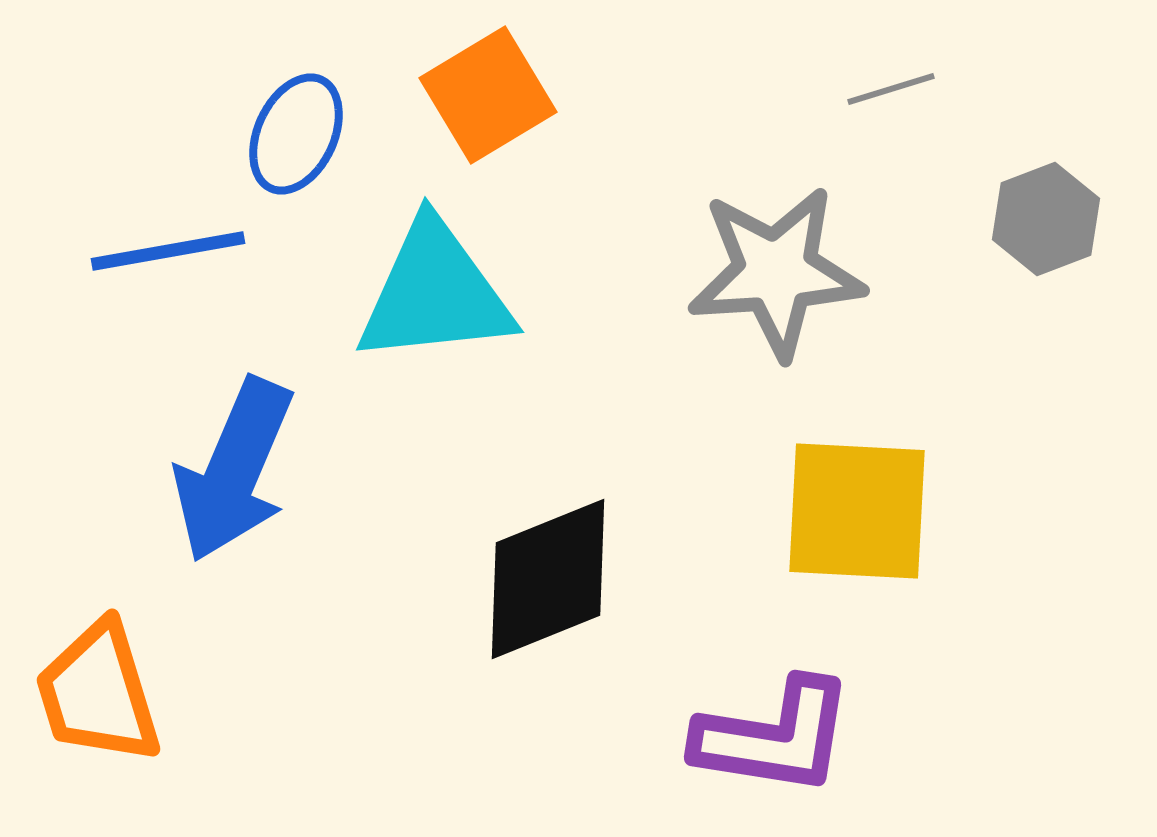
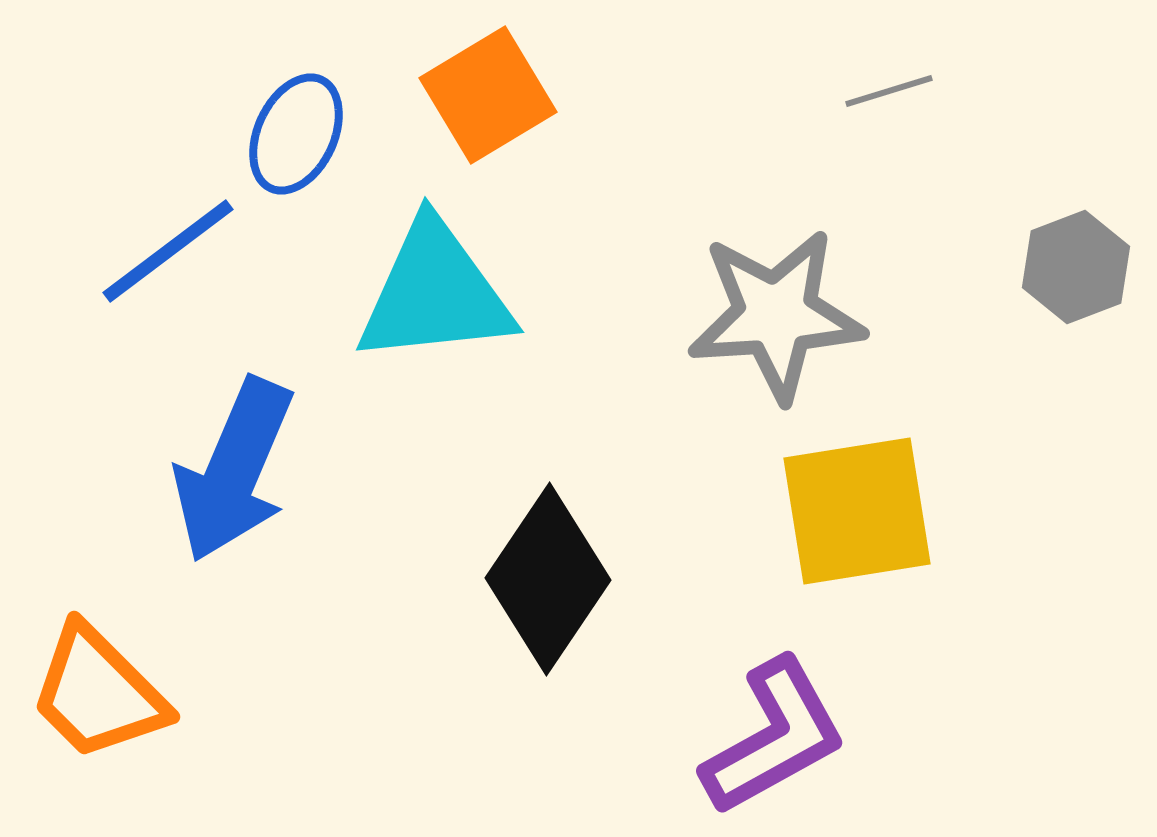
gray line: moved 2 px left, 2 px down
gray hexagon: moved 30 px right, 48 px down
blue line: rotated 27 degrees counterclockwise
gray star: moved 43 px down
yellow square: rotated 12 degrees counterclockwise
black diamond: rotated 34 degrees counterclockwise
orange trapezoid: rotated 28 degrees counterclockwise
purple L-shape: rotated 38 degrees counterclockwise
